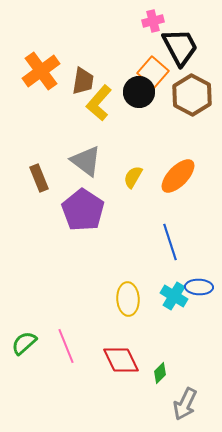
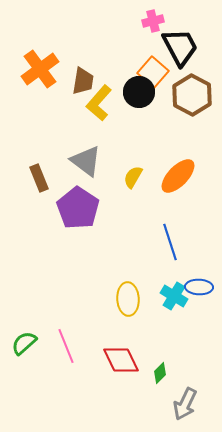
orange cross: moved 1 px left, 2 px up
purple pentagon: moved 5 px left, 2 px up
